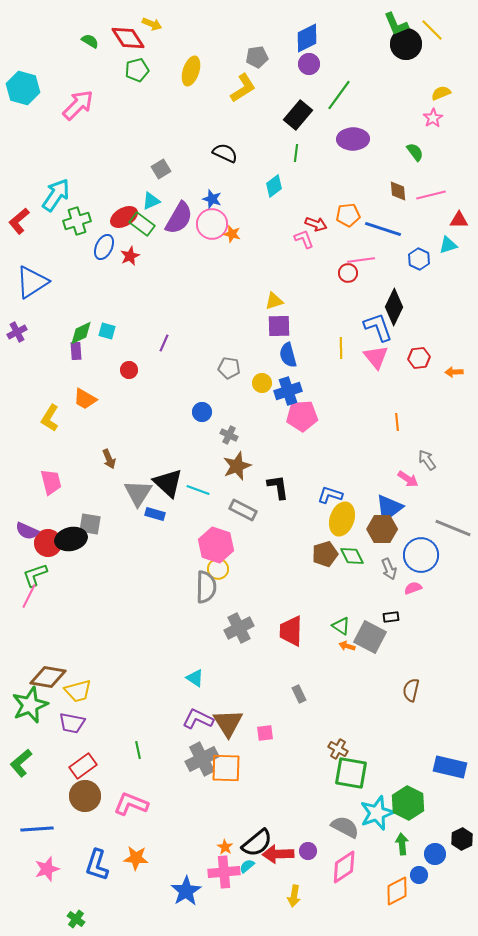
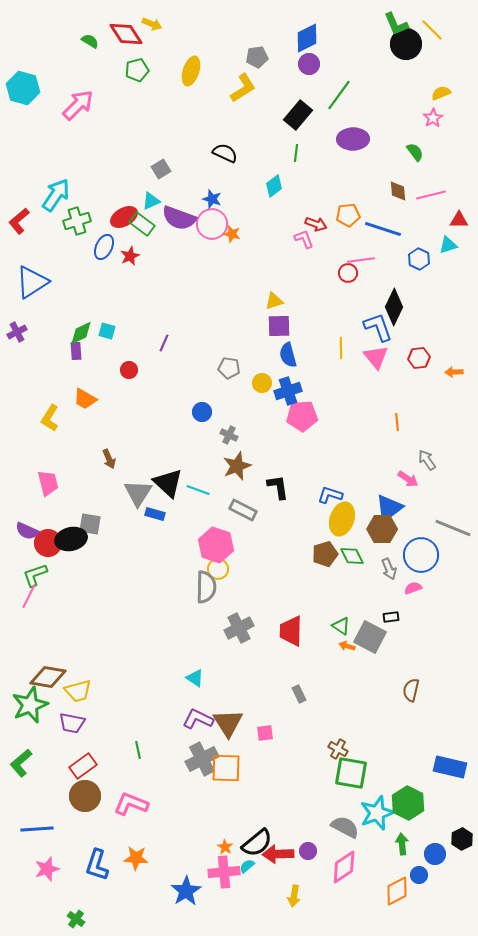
red diamond at (128, 38): moved 2 px left, 4 px up
purple semicircle at (179, 218): rotated 80 degrees clockwise
pink trapezoid at (51, 482): moved 3 px left, 1 px down
